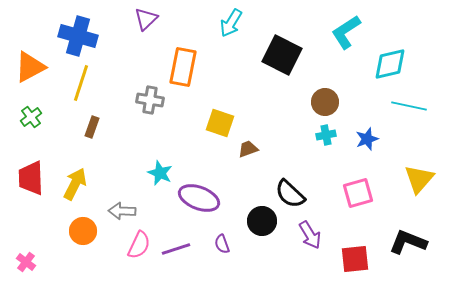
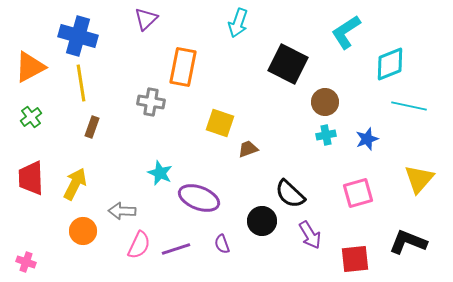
cyan arrow: moved 7 px right; rotated 12 degrees counterclockwise
black square: moved 6 px right, 9 px down
cyan diamond: rotated 9 degrees counterclockwise
yellow line: rotated 27 degrees counterclockwise
gray cross: moved 1 px right, 2 px down
pink cross: rotated 18 degrees counterclockwise
